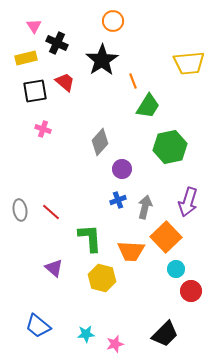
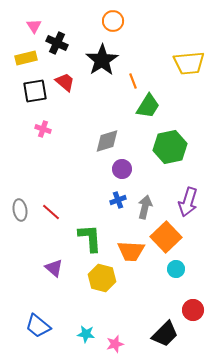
gray diamond: moved 7 px right, 1 px up; rotated 32 degrees clockwise
red circle: moved 2 px right, 19 px down
cyan star: rotated 12 degrees clockwise
